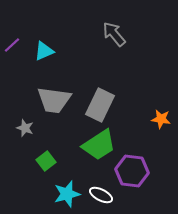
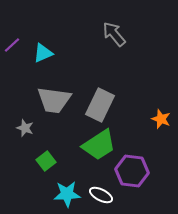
cyan triangle: moved 1 px left, 2 px down
orange star: rotated 12 degrees clockwise
cyan star: rotated 12 degrees clockwise
